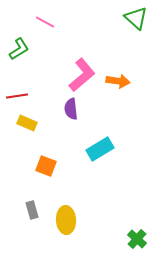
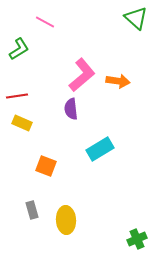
yellow rectangle: moved 5 px left
green cross: rotated 24 degrees clockwise
